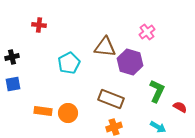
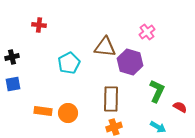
brown rectangle: rotated 70 degrees clockwise
